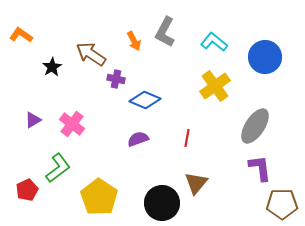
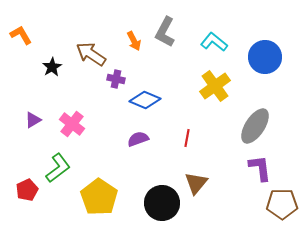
orange L-shape: rotated 25 degrees clockwise
